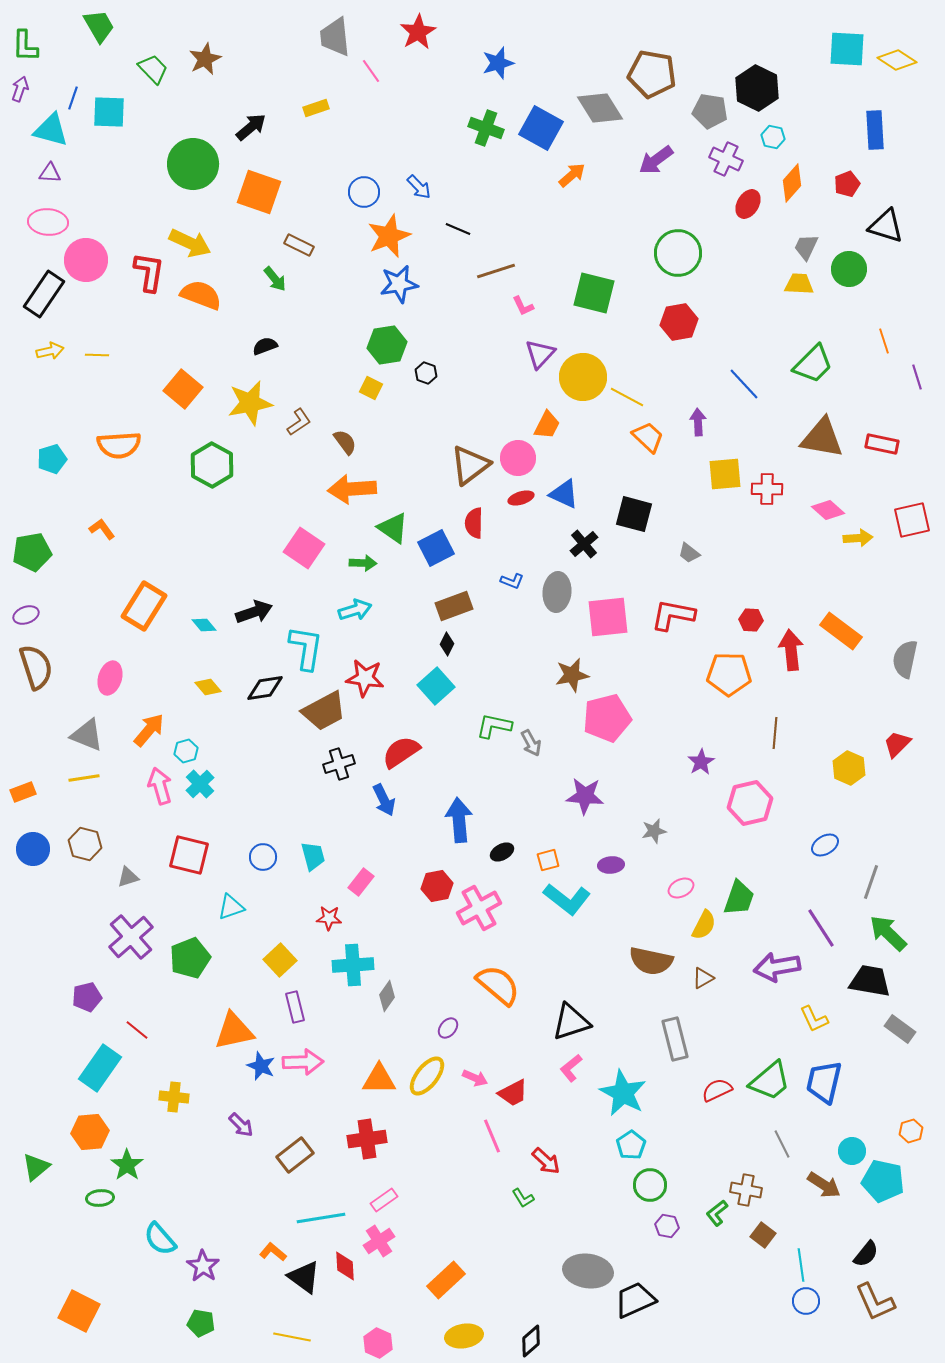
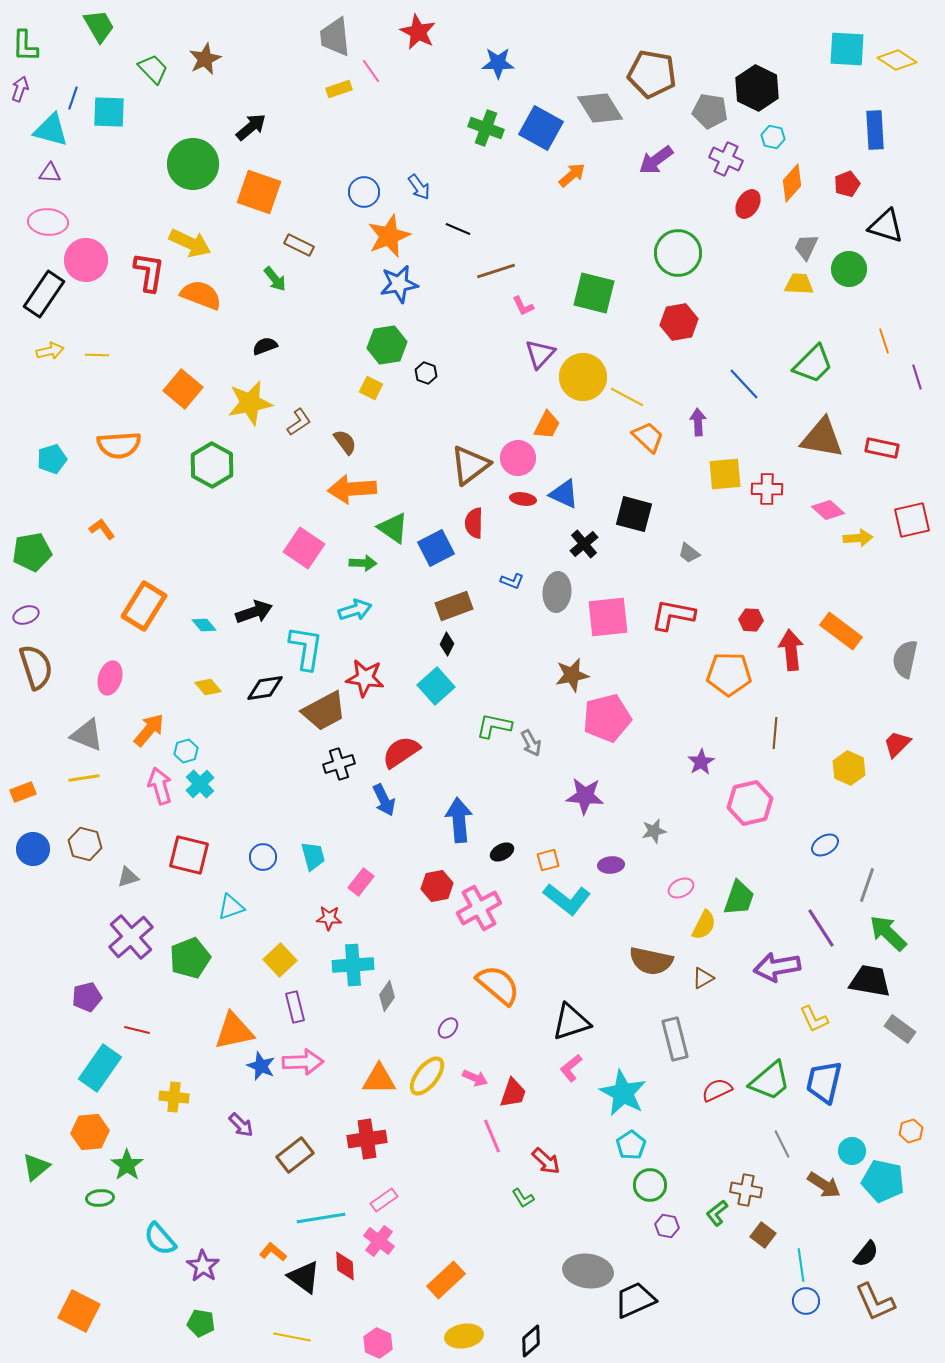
red star at (418, 32): rotated 15 degrees counterclockwise
blue star at (498, 63): rotated 16 degrees clockwise
yellow rectangle at (316, 108): moved 23 px right, 19 px up
blue arrow at (419, 187): rotated 8 degrees clockwise
red rectangle at (882, 444): moved 4 px down
red ellipse at (521, 498): moved 2 px right, 1 px down; rotated 25 degrees clockwise
gray line at (871, 882): moved 4 px left, 3 px down
red line at (137, 1030): rotated 25 degrees counterclockwise
red trapezoid at (513, 1093): rotated 44 degrees counterclockwise
pink cross at (379, 1241): rotated 20 degrees counterclockwise
